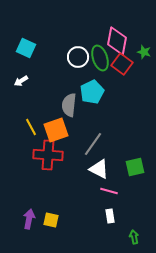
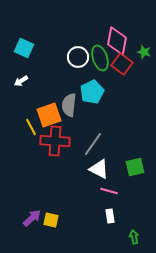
cyan square: moved 2 px left
orange square: moved 7 px left, 15 px up
red cross: moved 7 px right, 14 px up
purple arrow: moved 3 px right, 1 px up; rotated 36 degrees clockwise
